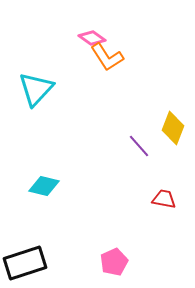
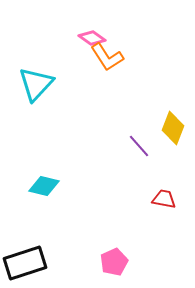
cyan triangle: moved 5 px up
